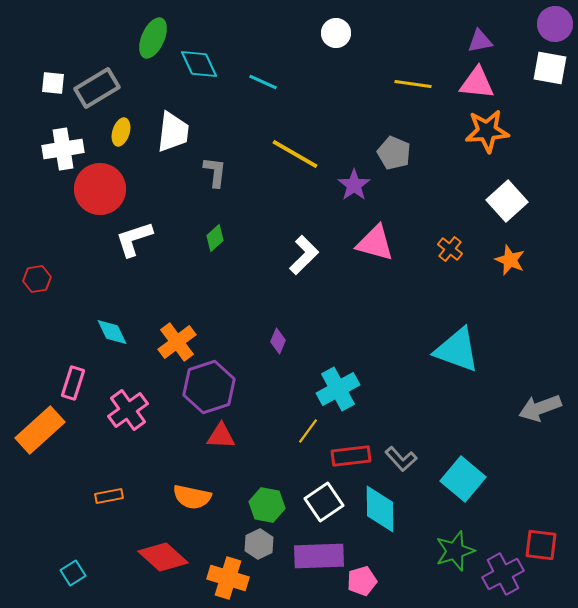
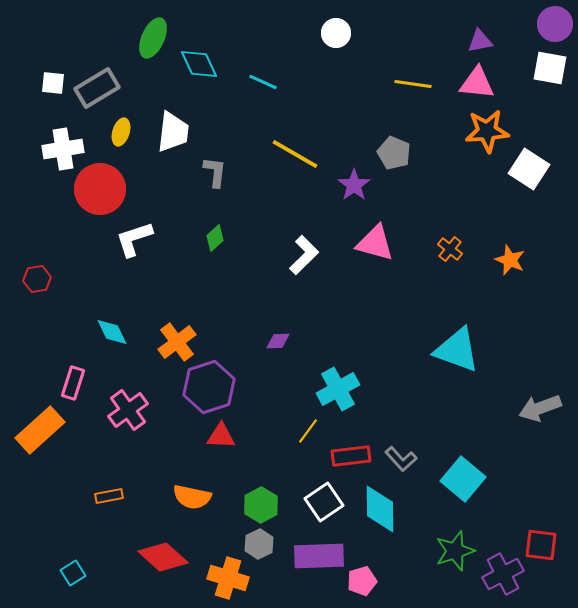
white square at (507, 201): moved 22 px right, 32 px up; rotated 15 degrees counterclockwise
purple diamond at (278, 341): rotated 65 degrees clockwise
green hexagon at (267, 505): moved 6 px left; rotated 20 degrees clockwise
